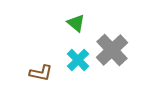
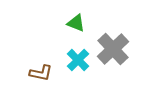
green triangle: rotated 18 degrees counterclockwise
gray cross: moved 1 px right, 1 px up
